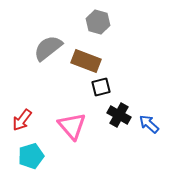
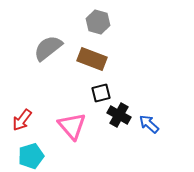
brown rectangle: moved 6 px right, 2 px up
black square: moved 6 px down
